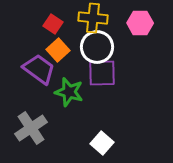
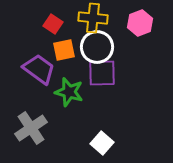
pink hexagon: rotated 20 degrees counterclockwise
orange square: moved 6 px right; rotated 30 degrees clockwise
